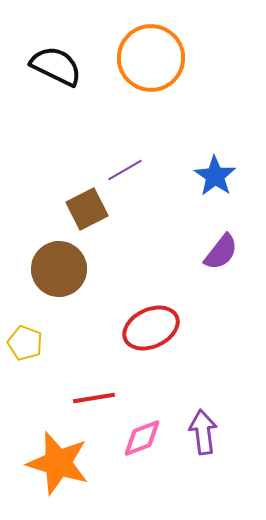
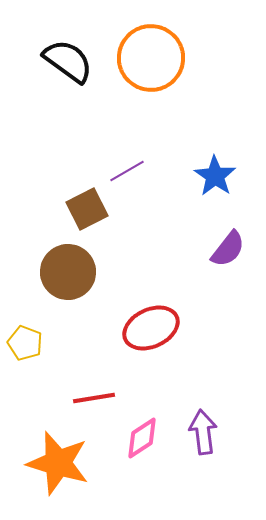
black semicircle: moved 12 px right, 5 px up; rotated 10 degrees clockwise
purple line: moved 2 px right, 1 px down
purple semicircle: moved 7 px right, 3 px up
brown circle: moved 9 px right, 3 px down
pink diamond: rotated 12 degrees counterclockwise
